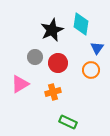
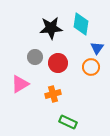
black star: moved 1 px left, 2 px up; rotated 20 degrees clockwise
orange circle: moved 3 px up
orange cross: moved 2 px down
